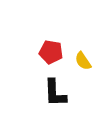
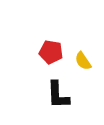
black L-shape: moved 3 px right, 2 px down
